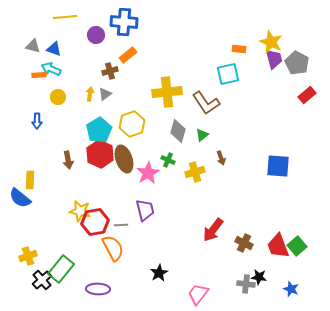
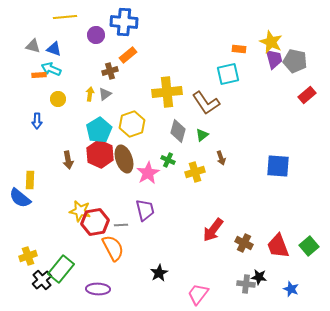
gray pentagon at (297, 63): moved 2 px left, 2 px up; rotated 15 degrees counterclockwise
yellow circle at (58, 97): moved 2 px down
green square at (297, 246): moved 12 px right
